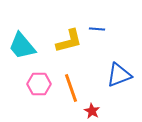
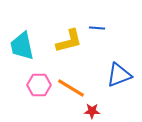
blue line: moved 1 px up
cyan trapezoid: rotated 28 degrees clockwise
pink hexagon: moved 1 px down
orange line: rotated 40 degrees counterclockwise
red star: rotated 28 degrees counterclockwise
